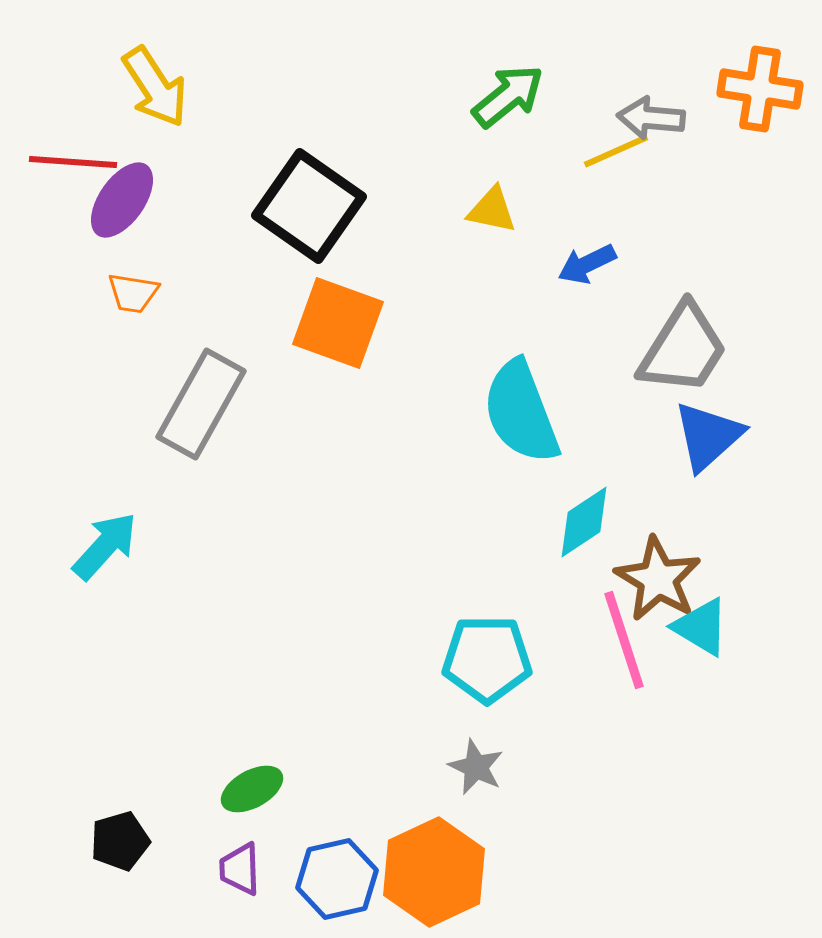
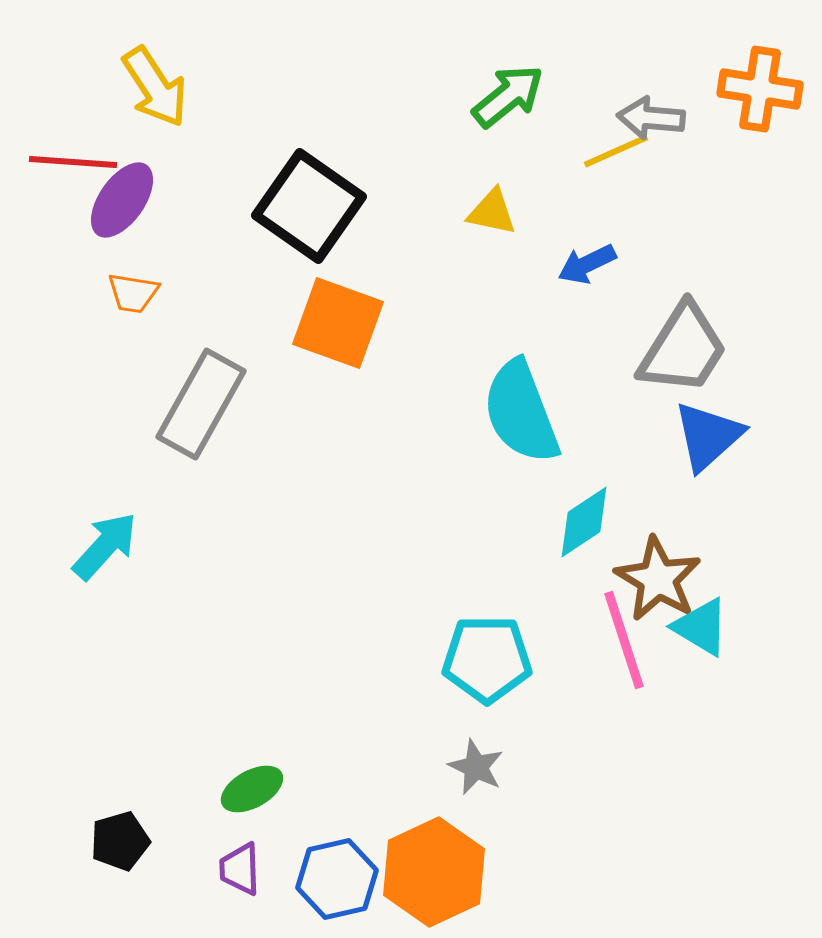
yellow triangle: moved 2 px down
